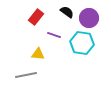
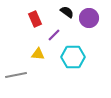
red rectangle: moved 1 px left, 2 px down; rotated 63 degrees counterclockwise
purple line: rotated 64 degrees counterclockwise
cyan hexagon: moved 9 px left, 14 px down; rotated 10 degrees counterclockwise
gray line: moved 10 px left
